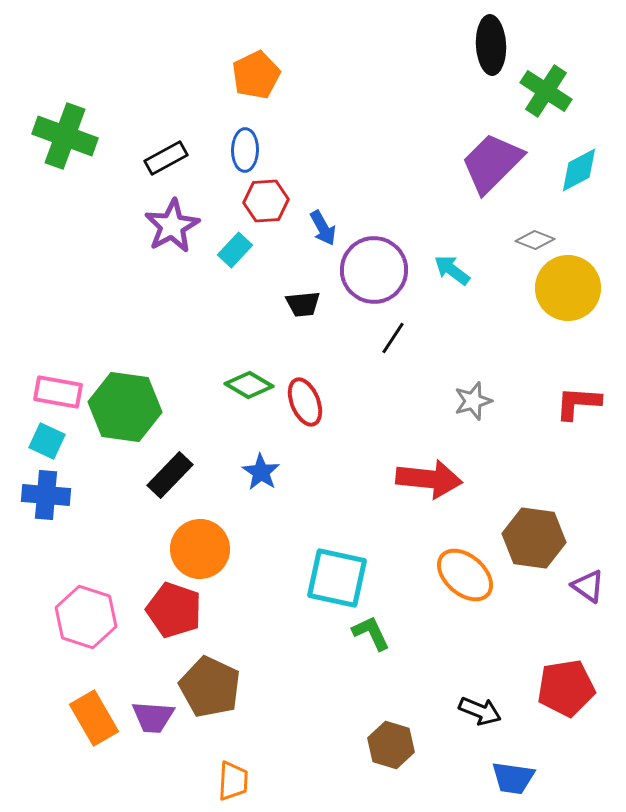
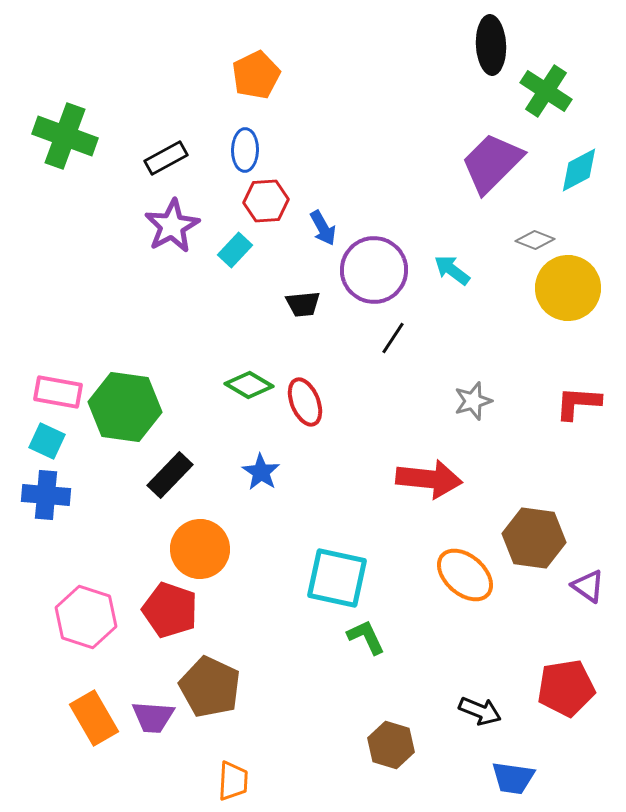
red pentagon at (174, 610): moved 4 px left
green L-shape at (371, 633): moved 5 px left, 4 px down
